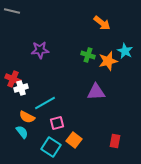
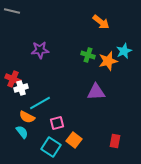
orange arrow: moved 1 px left, 1 px up
cyan star: moved 1 px left; rotated 21 degrees clockwise
cyan line: moved 5 px left
